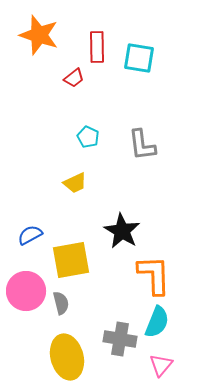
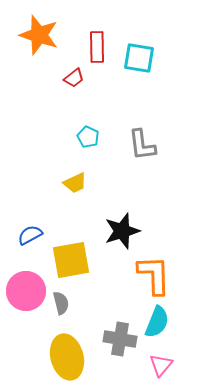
black star: rotated 24 degrees clockwise
